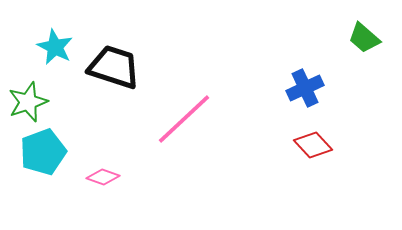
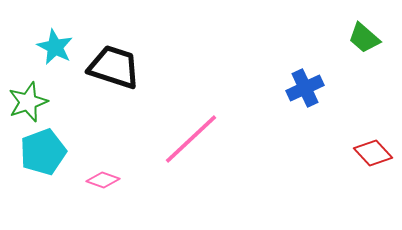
pink line: moved 7 px right, 20 px down
red diamond: moved 60 px right, 8 px down
pink diamond: moved 3 px down
